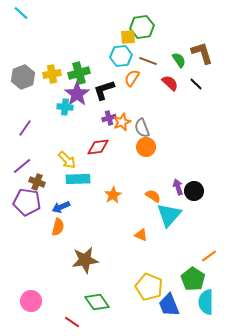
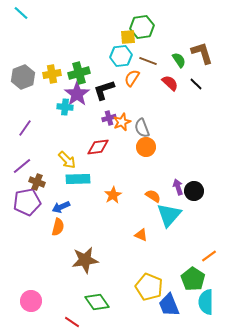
purple pentagon at (27, 202): rotated 20 degrees counterclockwise
